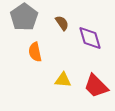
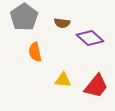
brown semicircle: rotated 133 degrees clockwise
purple diamond: rotated 32 degrees counterclockwise
red trapezoid: rotated 96 degrees counterclockwise
